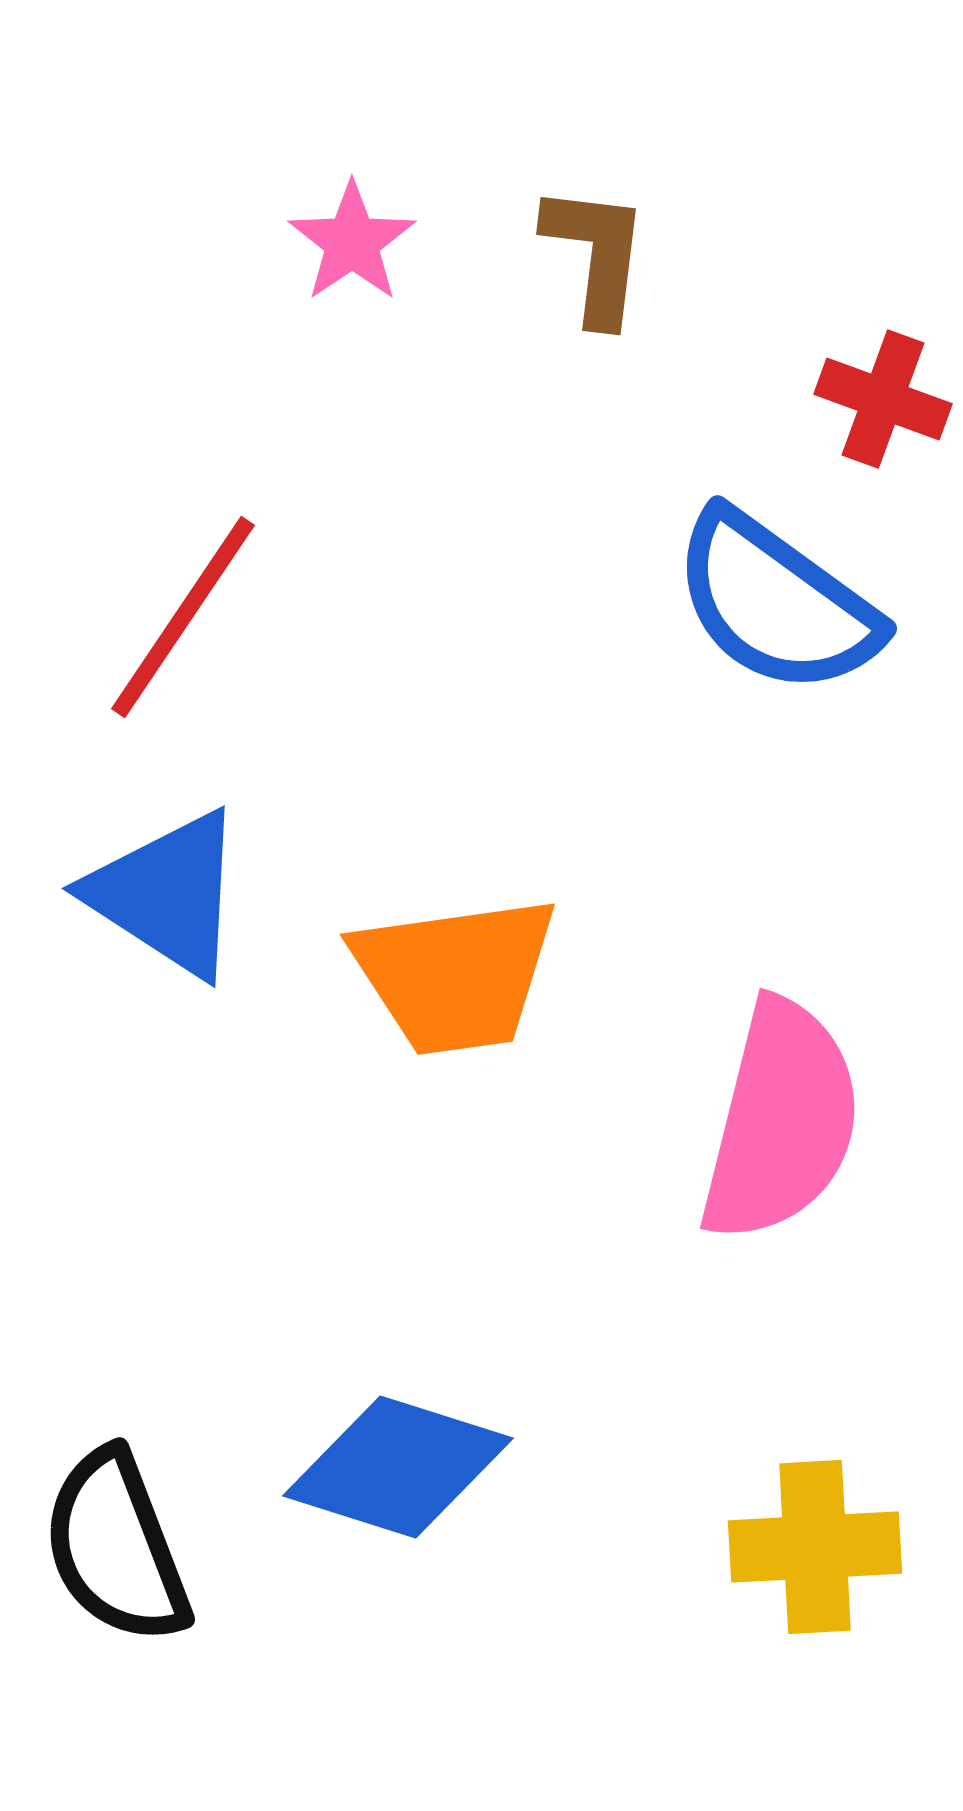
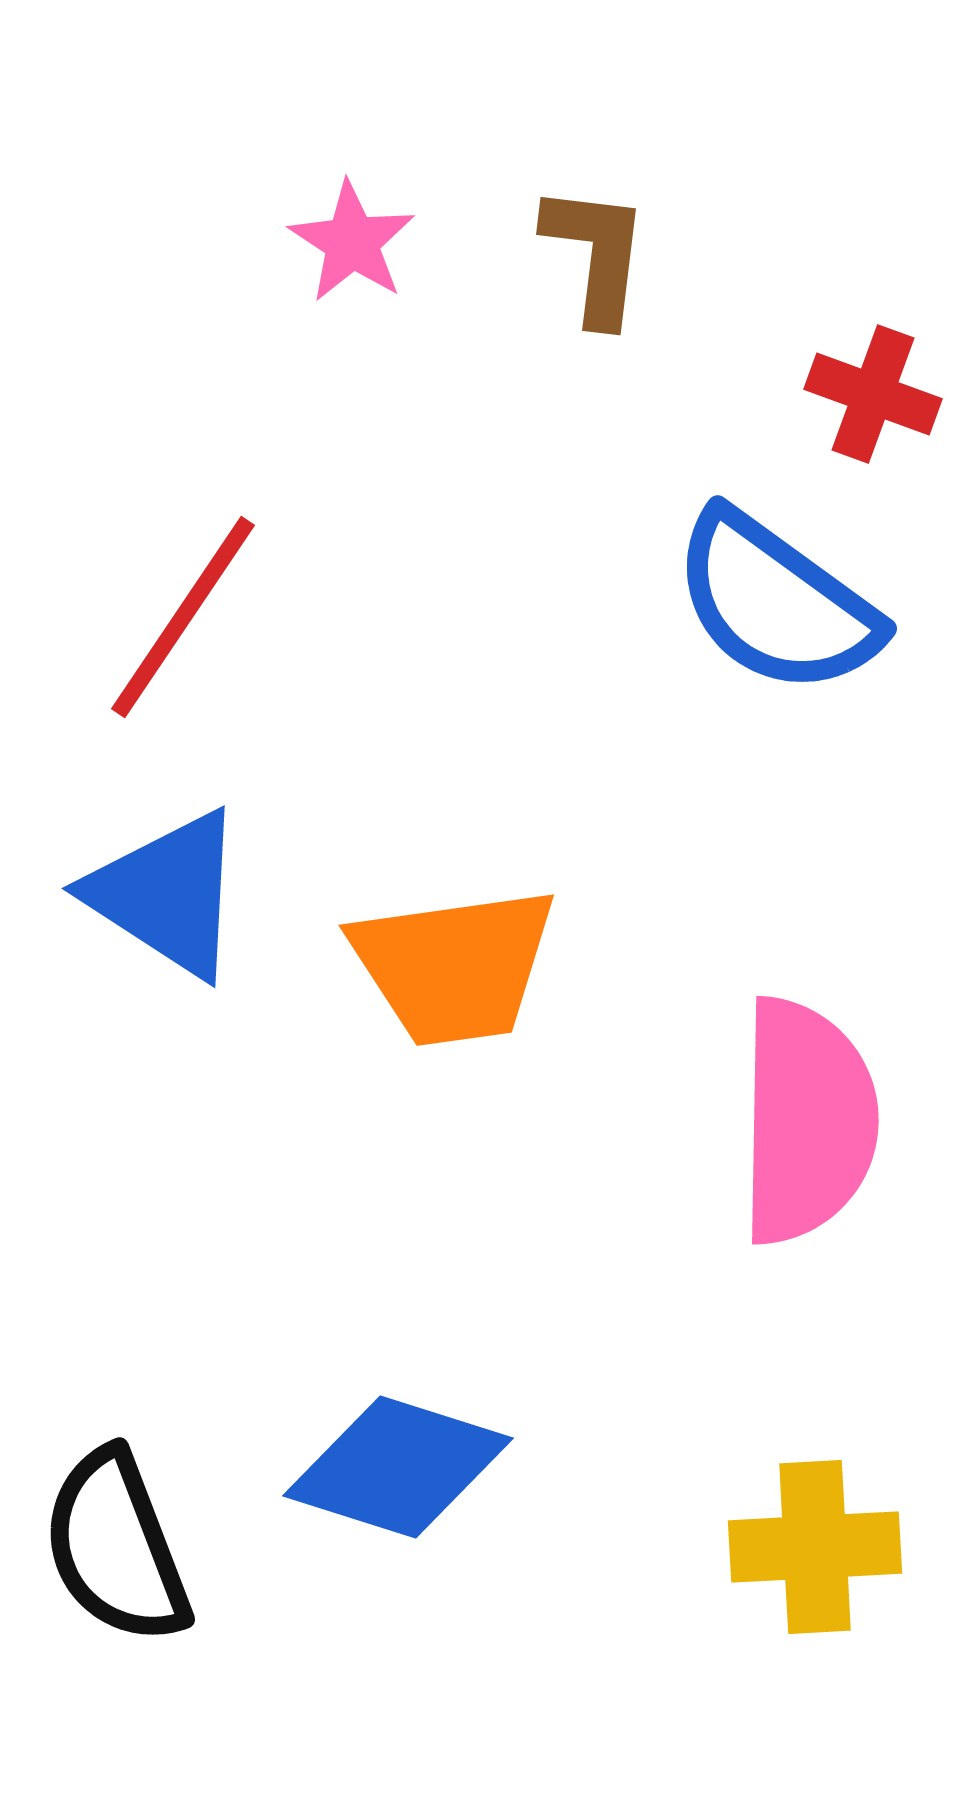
pink star: rotated 5 degrees counterclockwise
red cross: moved 10 px left, 5 px up
orange trapezoid: moved 1 px left, 9 px up
pink semicircle: moved 26 px right; rotated 13 degrees counterclockwise
